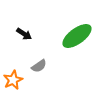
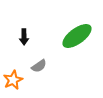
black arrow: moved 3 px down; rotated 56 degrees clockwise
